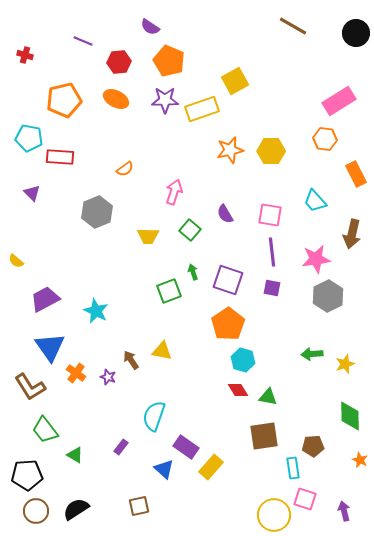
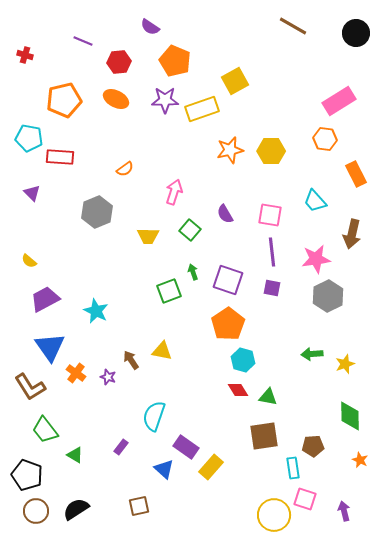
orange pentagon at (169, 61): moved 6 px right
yellow semicircle at (16, 261): moved 13 px right
black pentagon at (27, 475): rotated 24 degrees clockwise
